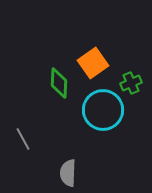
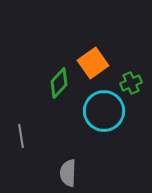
green diamond: rotated 40 degrees clockwise
cyan circle: moved 1 px right, 1 px down
gray line: moved 2 px left, 3 px up; rotated 20 degrees clockwise
